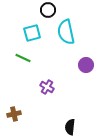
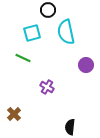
brown cross: rotated 32 degrees counterclockwise
